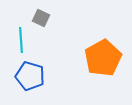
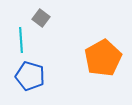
gray square: rotated 12 degrees clockwise
